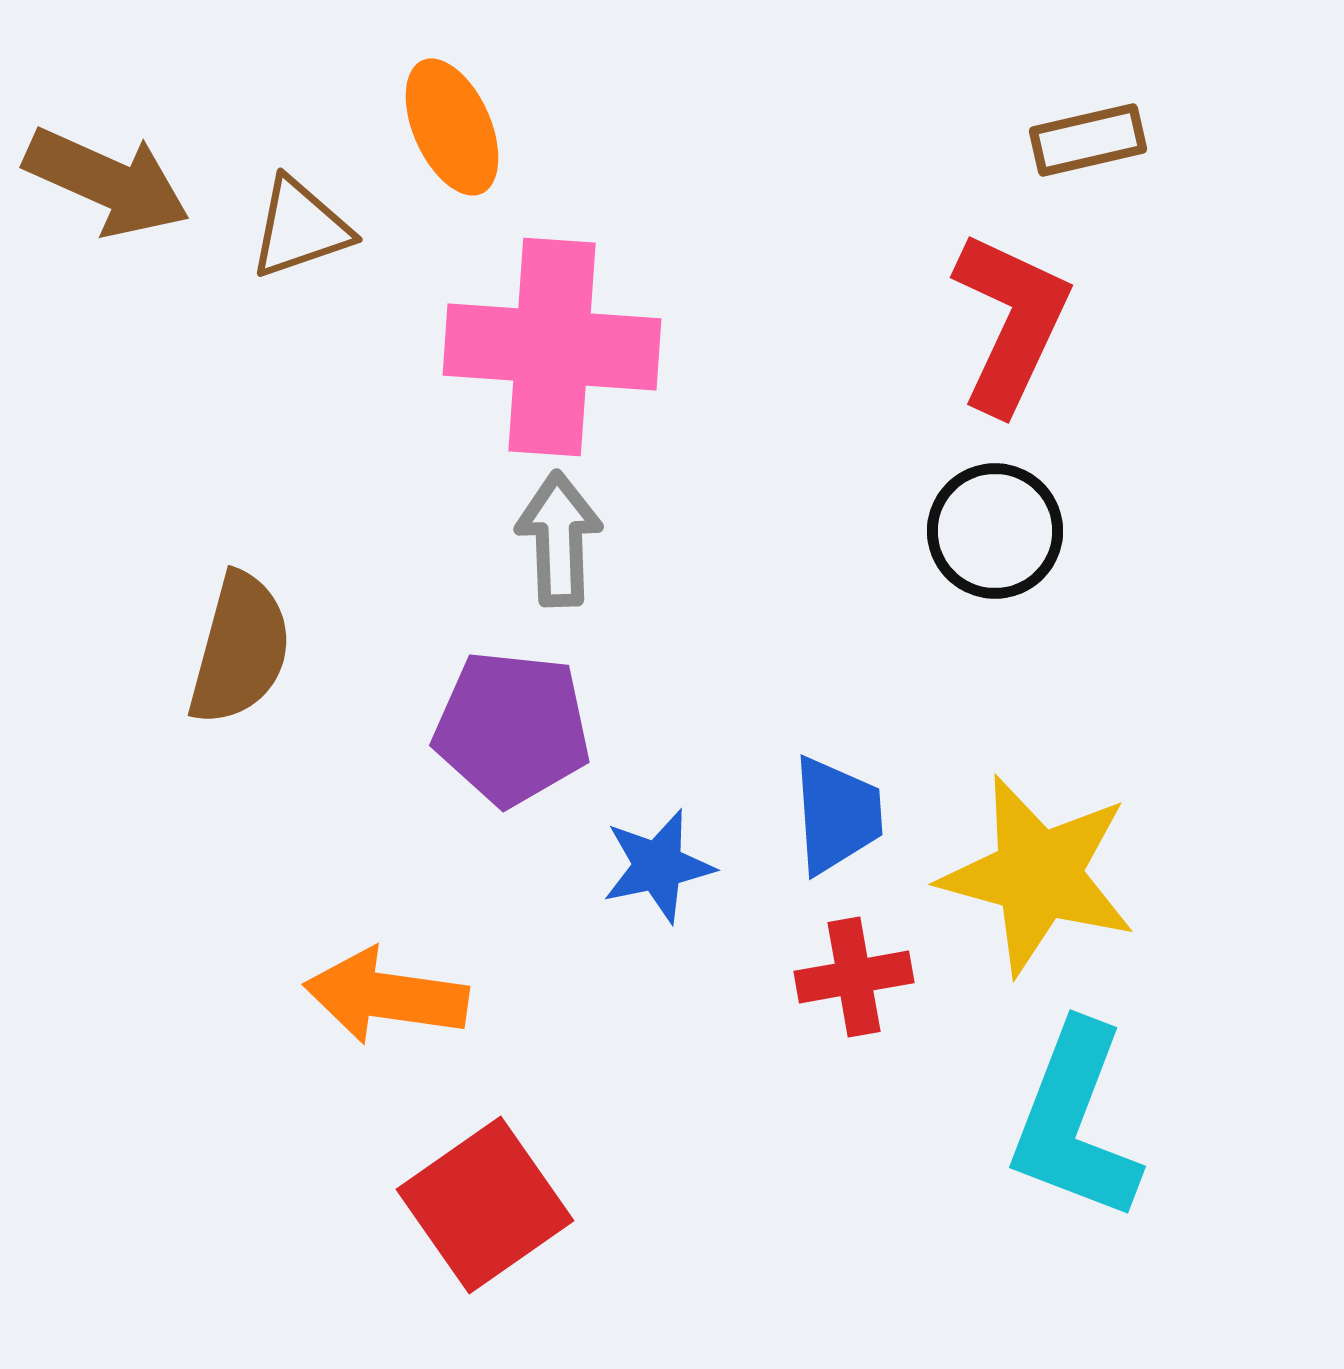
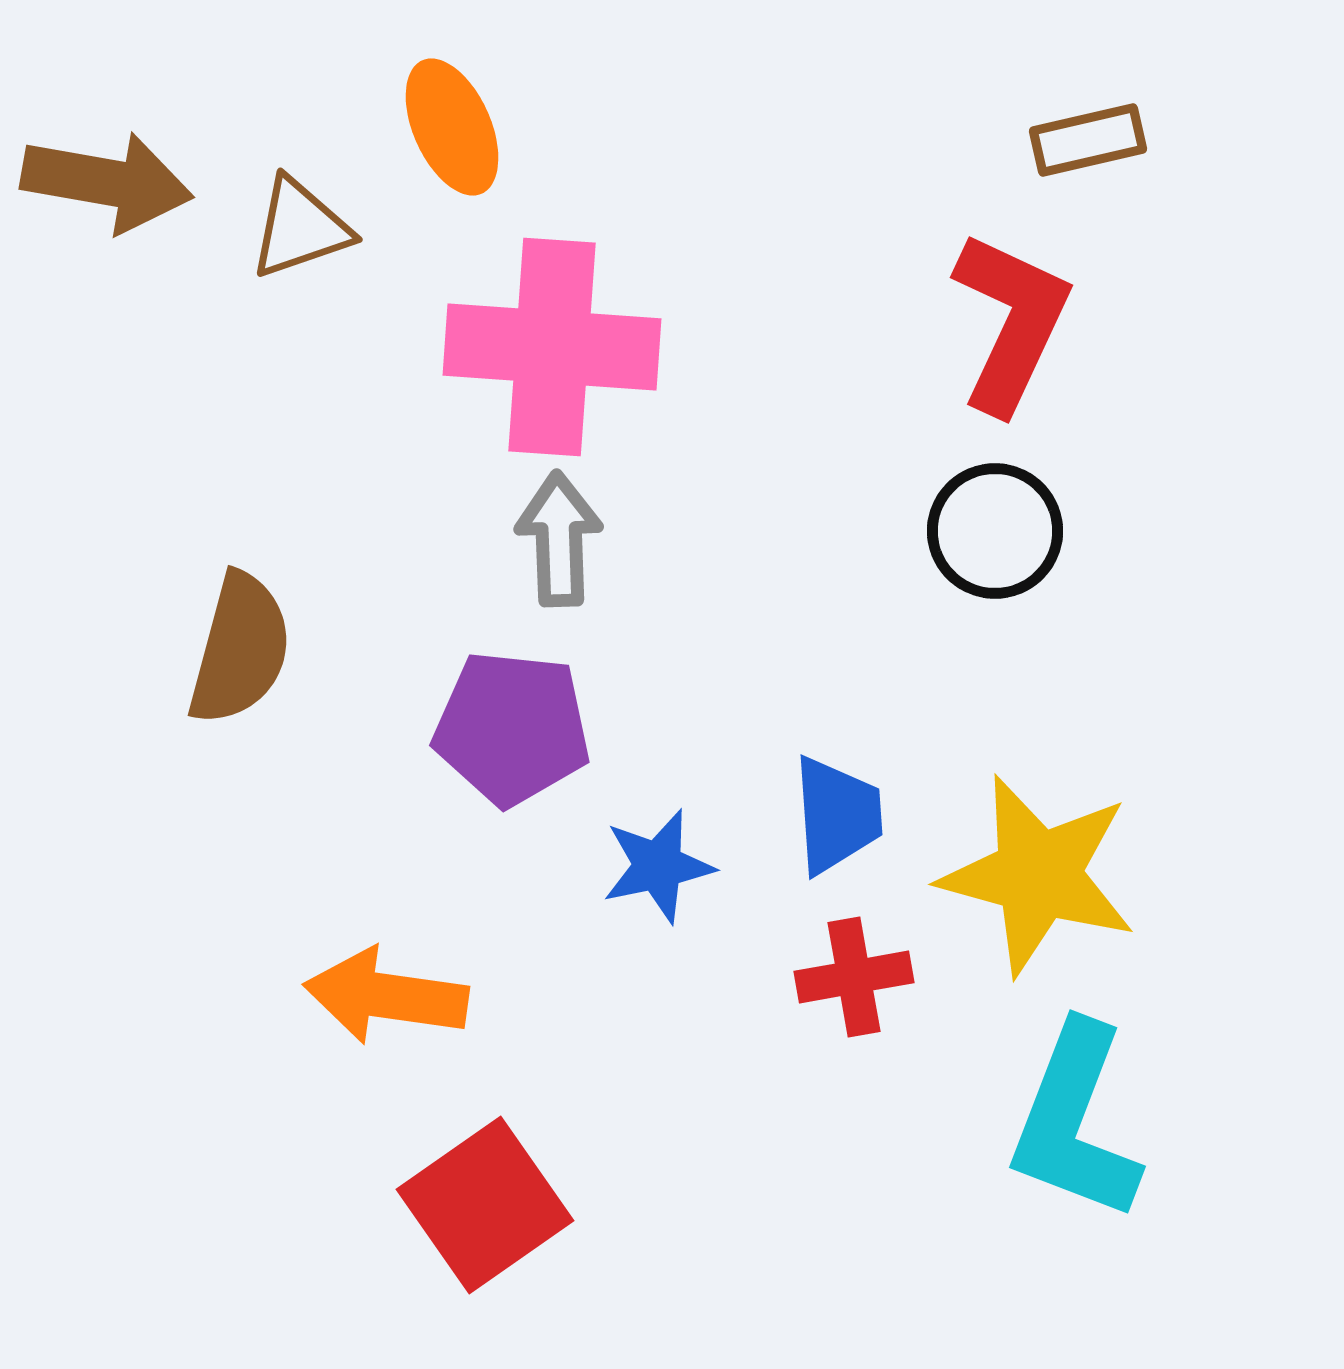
brown arrow: rotated 14 degrees counterclockwise
